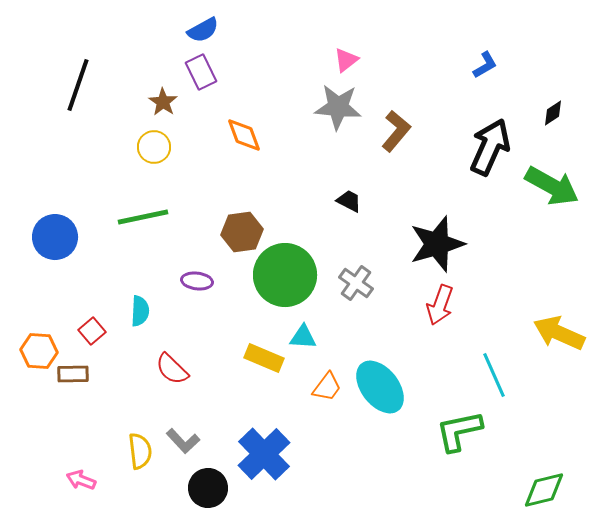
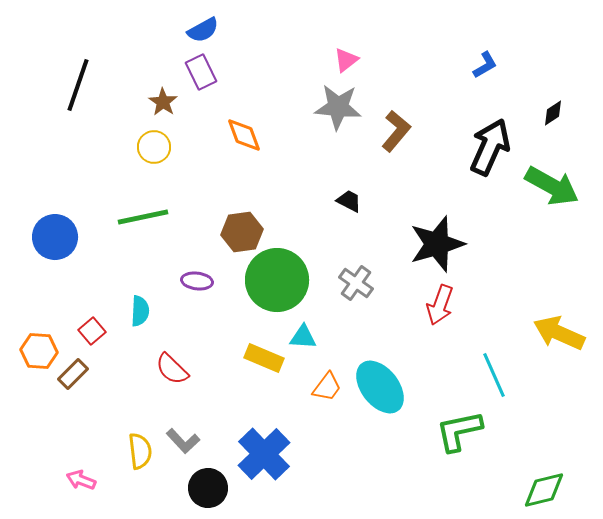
green circle: moved 8 px left, 5 px down
brown rectangle: rotated 44 degrees counterclockwise
